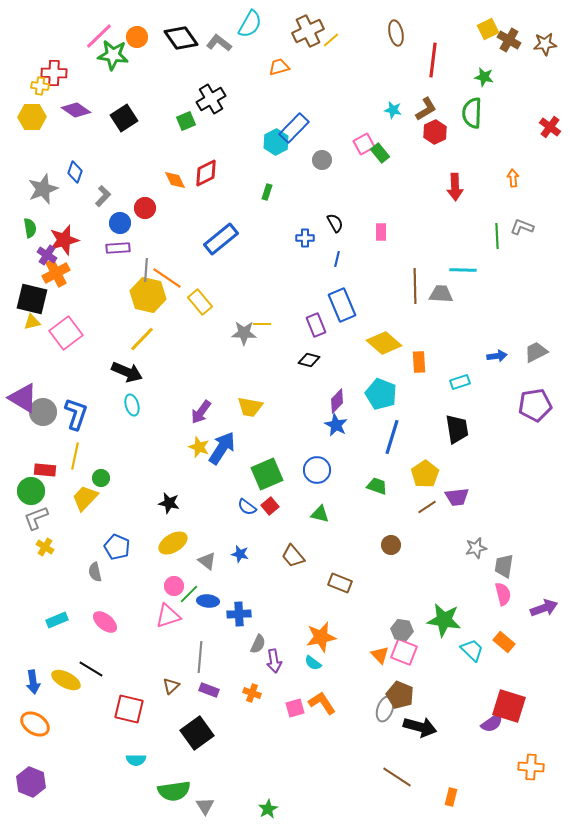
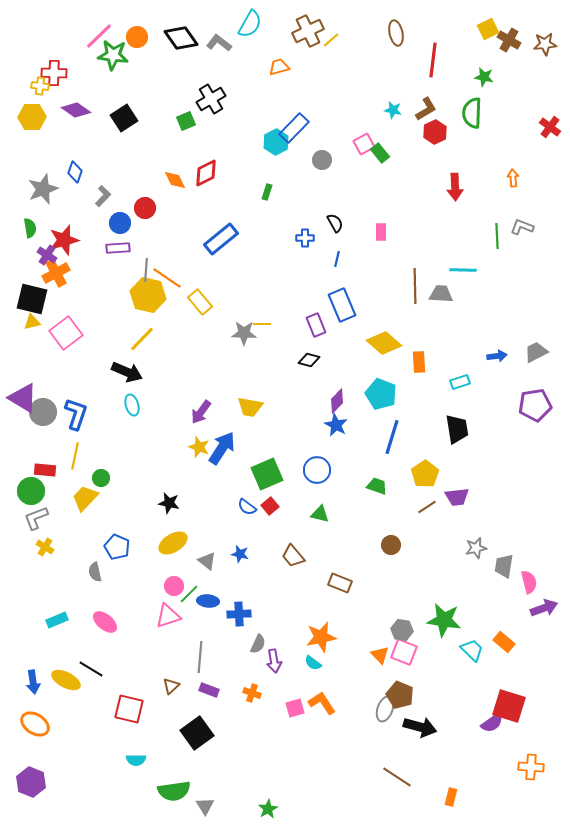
pink semicircle at (503, 594): moved 26 px right, 12 px up
